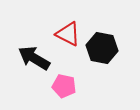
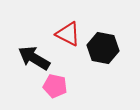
black hexagon: moved 1 px right
pink pentagon: moved 9 px left
